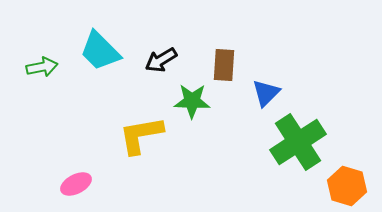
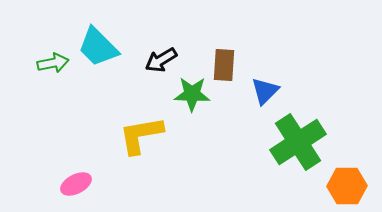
cyan trapezoid: moved 2 px left, 4 px up
green arrow: moved 11 px right, 4 px up
blue triangle: moved 1 px left, 2 px up
green star: moved 7 px up
orange hexagon: rotated 18 degrees counterclockwise
